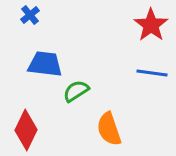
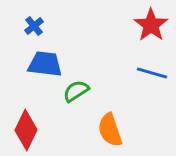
blue cross: moved 4 px right, 11 px down
blue line: rotated 8 degrees clockwise
orange semicircle: moved 1 px right, 1 px down
